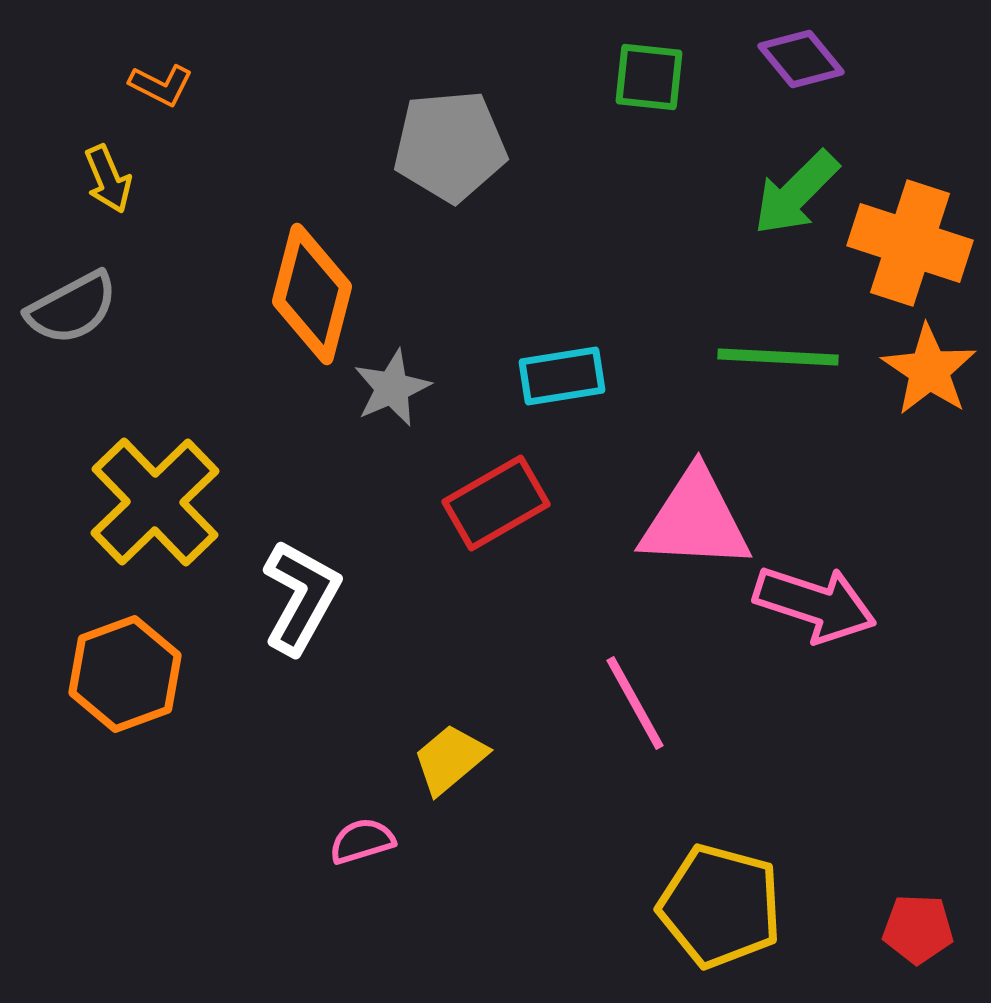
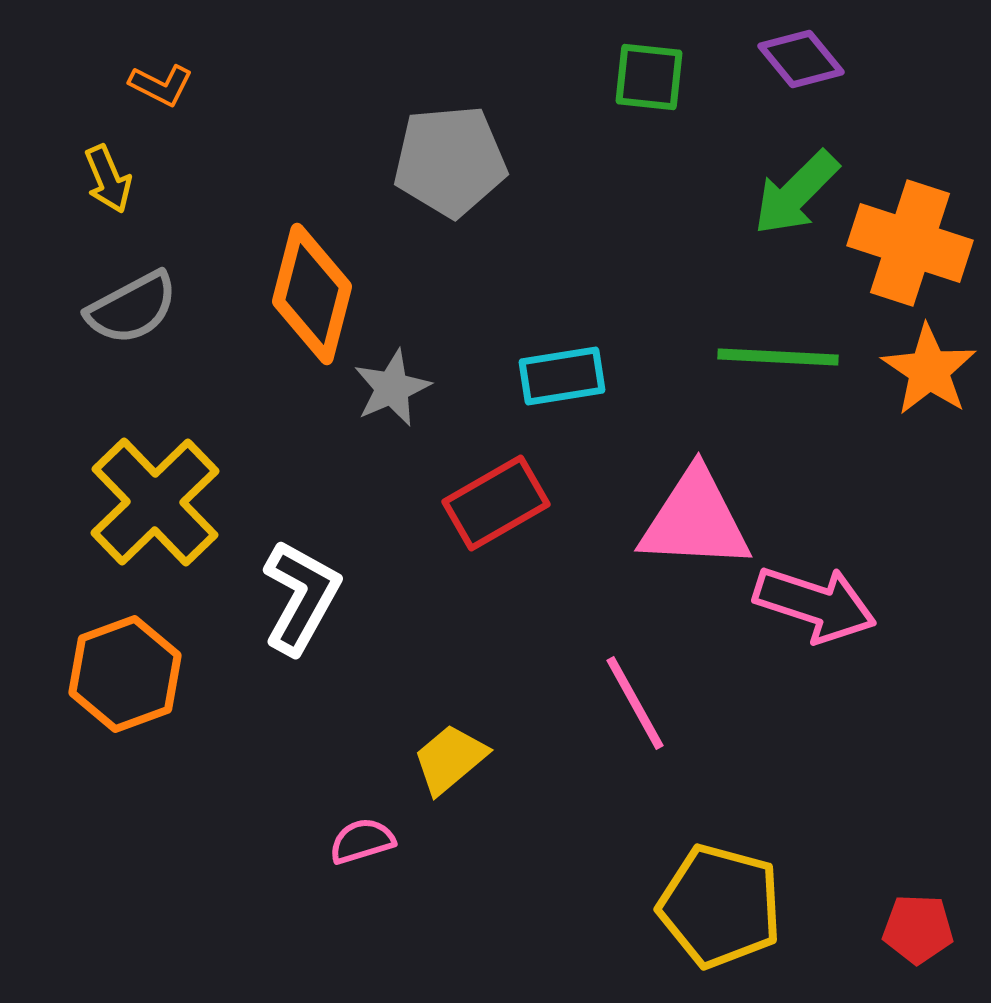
gray pentagon: moved 15 px down
gray semicircle: moved 60 px right
